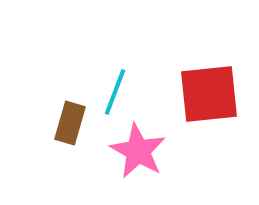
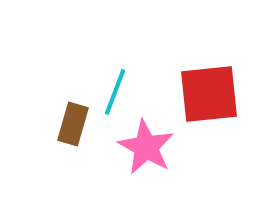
brown rectangle: moved 3 px right, 1 px down
pink star: moved 8 px right, 4 px up
